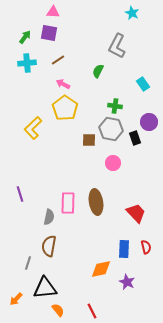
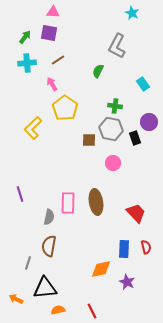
pink arrow: moved 11 px left; rotated 32 degrees clockwise
orange arrow: rotated 72 degrees clockwise
orange semicircle: rotated 64 degrees counterclockwise
